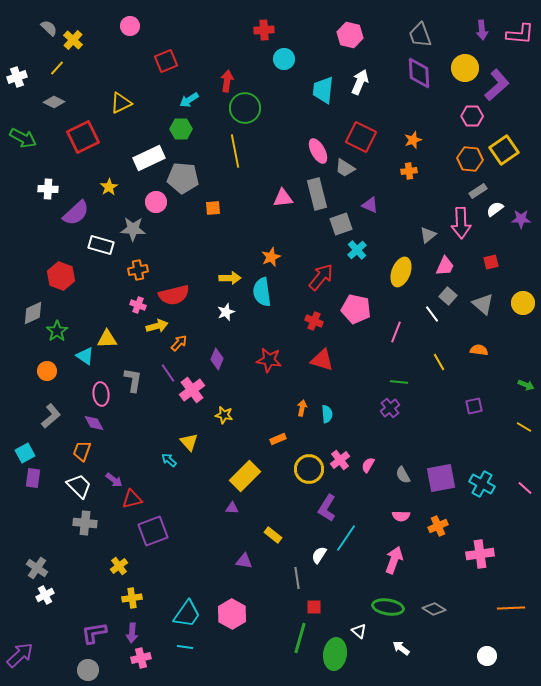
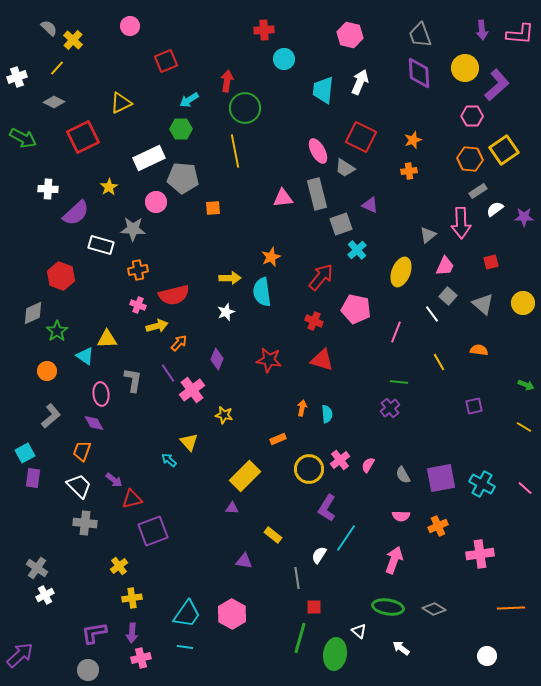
purple star at (521, 219): moved 3 px right, 2 px up
